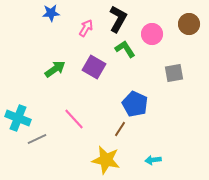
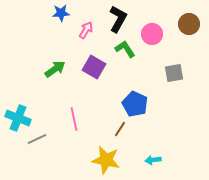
blue star: moved 10 px right
pink arrow: moved 2 px down
pink line: rotated 30 degrees clockwise
